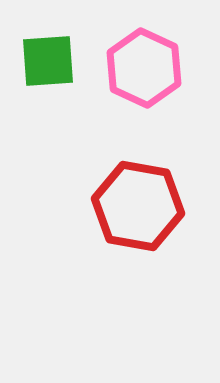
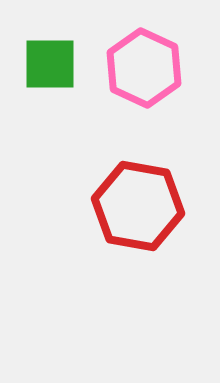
green square: moved 2 px right, 3 px down; rotated 4 degrees clockwise
